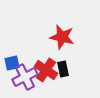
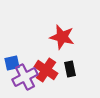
black rectangle: moved 7 px right
